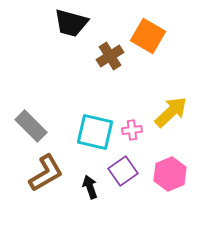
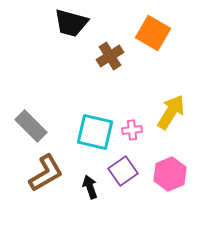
orange square: moved 5 px right, 3 px up
yellow arrow: rotated 15 degrees counterclockwise
